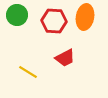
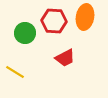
green circle: moved 8 px right, 18 px down
yellow line: moved 13 px left
